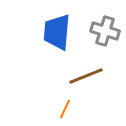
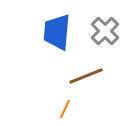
gray cross: rotated 28 degrees clockwise
